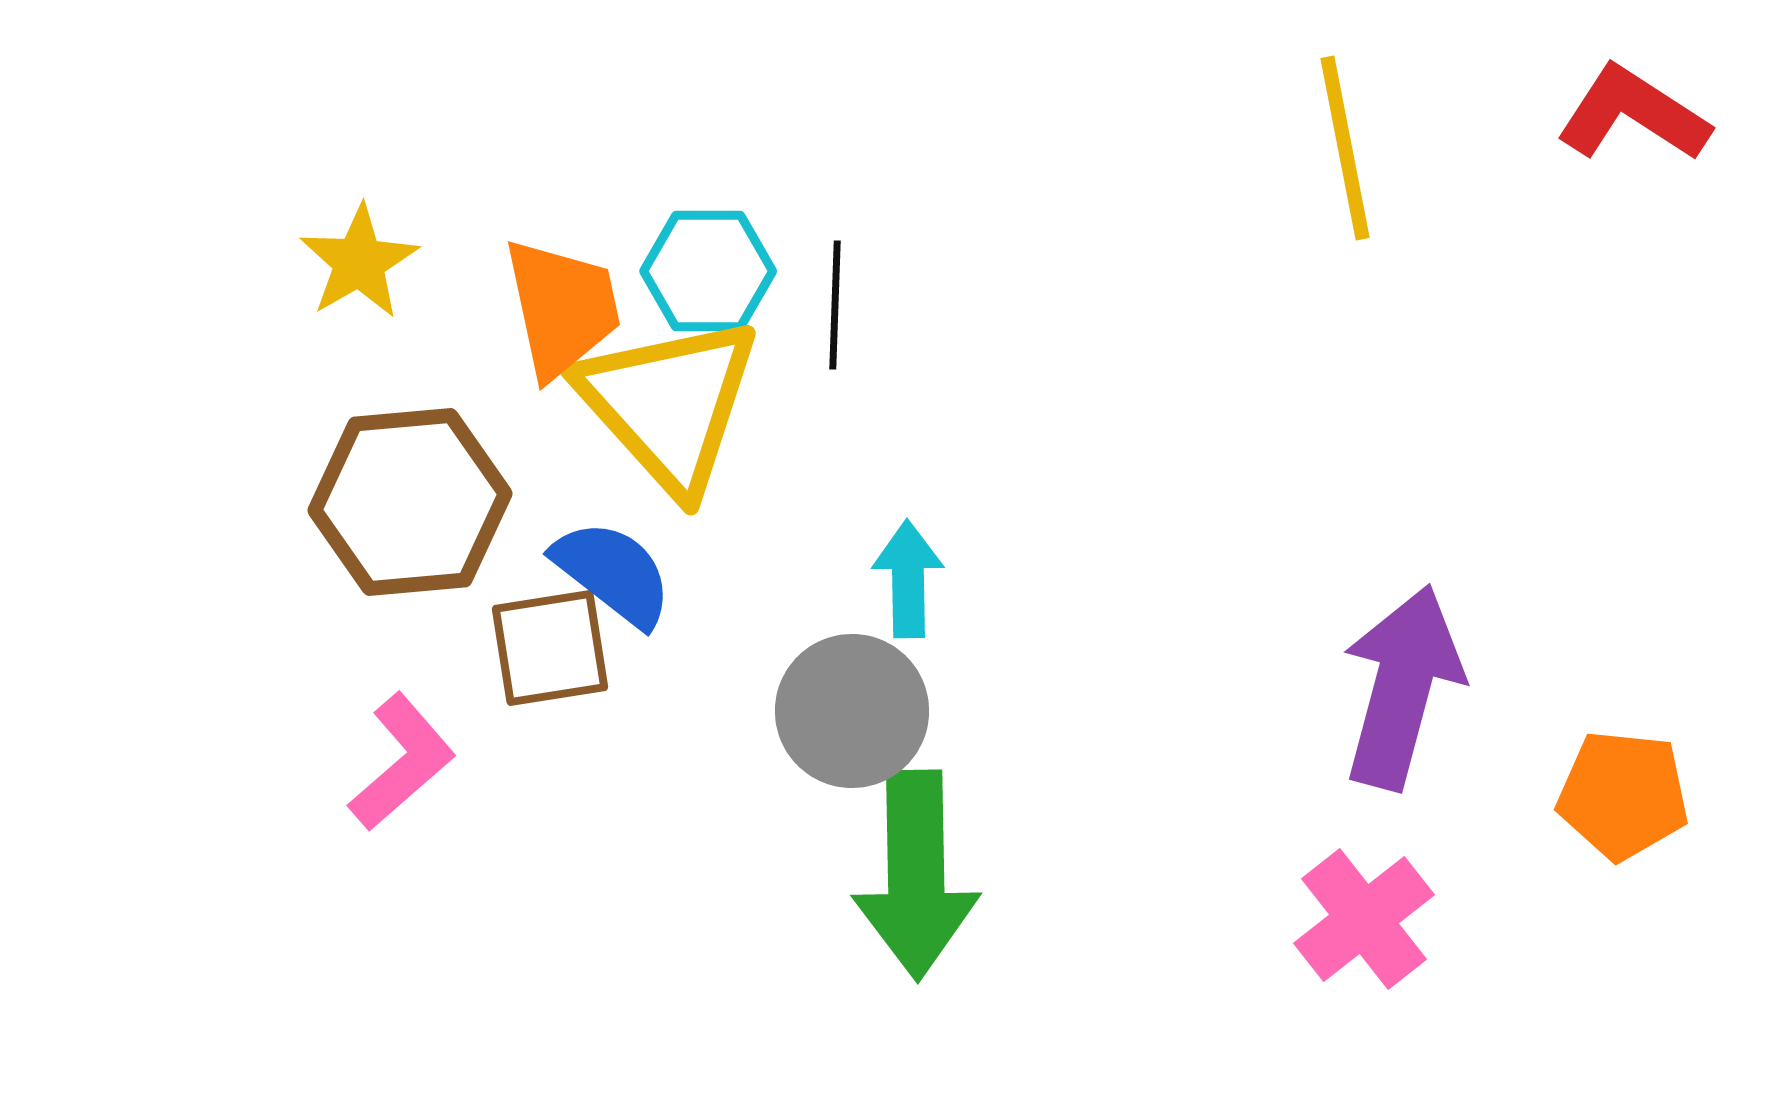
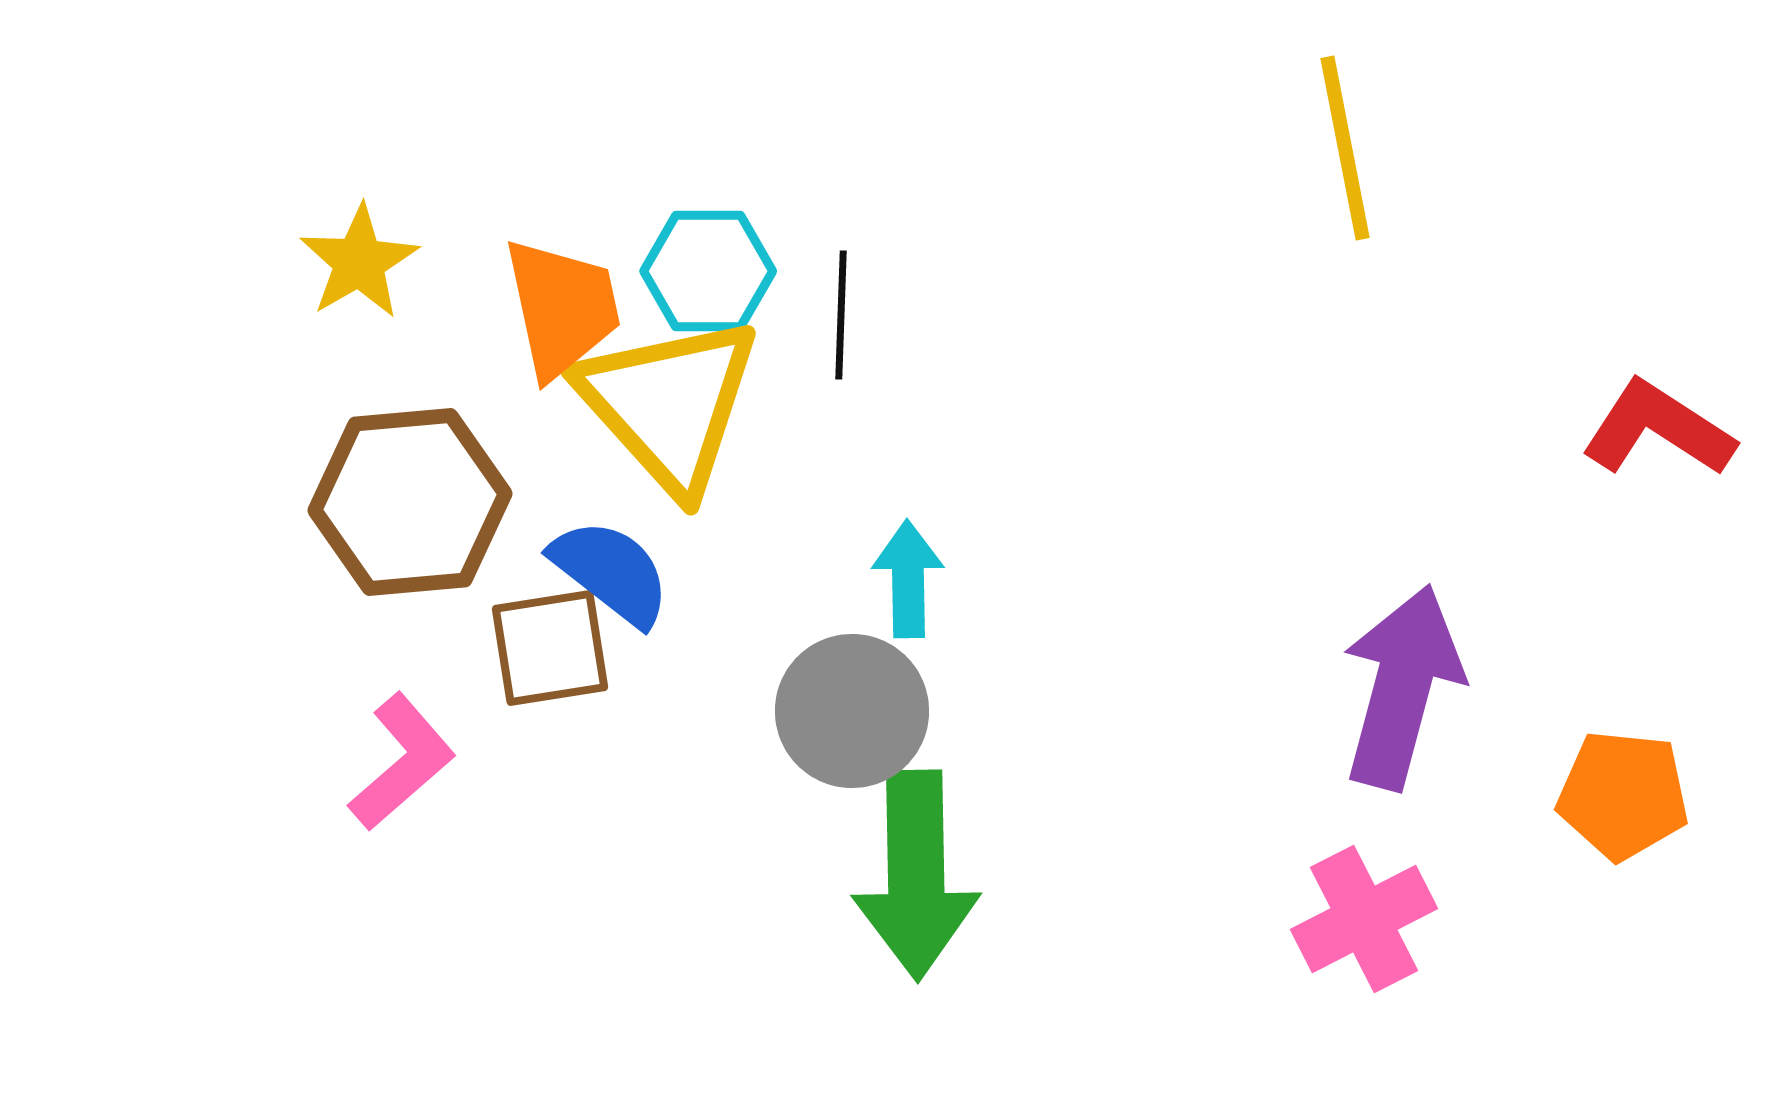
red L-shape: moved 25 px right, 315 px down
black line: moved 6 px right, 10 px down
blue semicircle: moved 2 px left, 1 px up
pink cross: rotated 11 degrees clockwise
